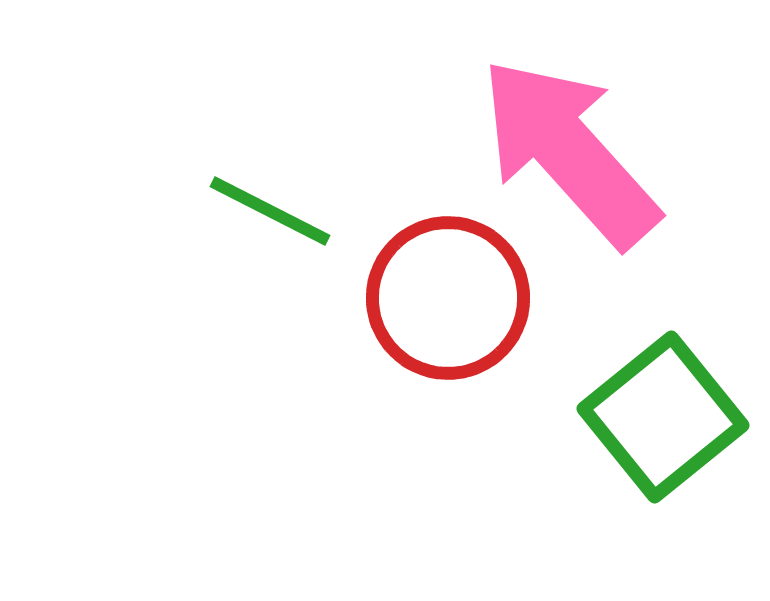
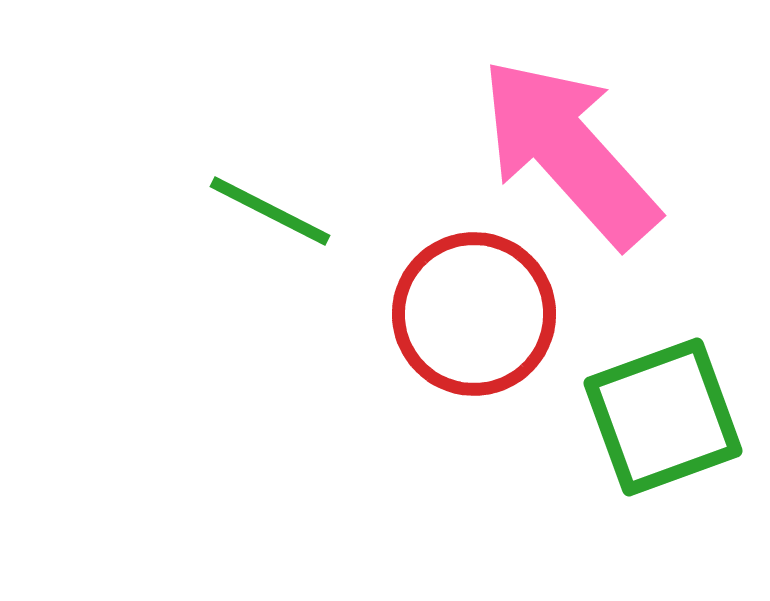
red circle: moved 26 px right, 16 px down
green square: rotated 19 degrees clockwise
